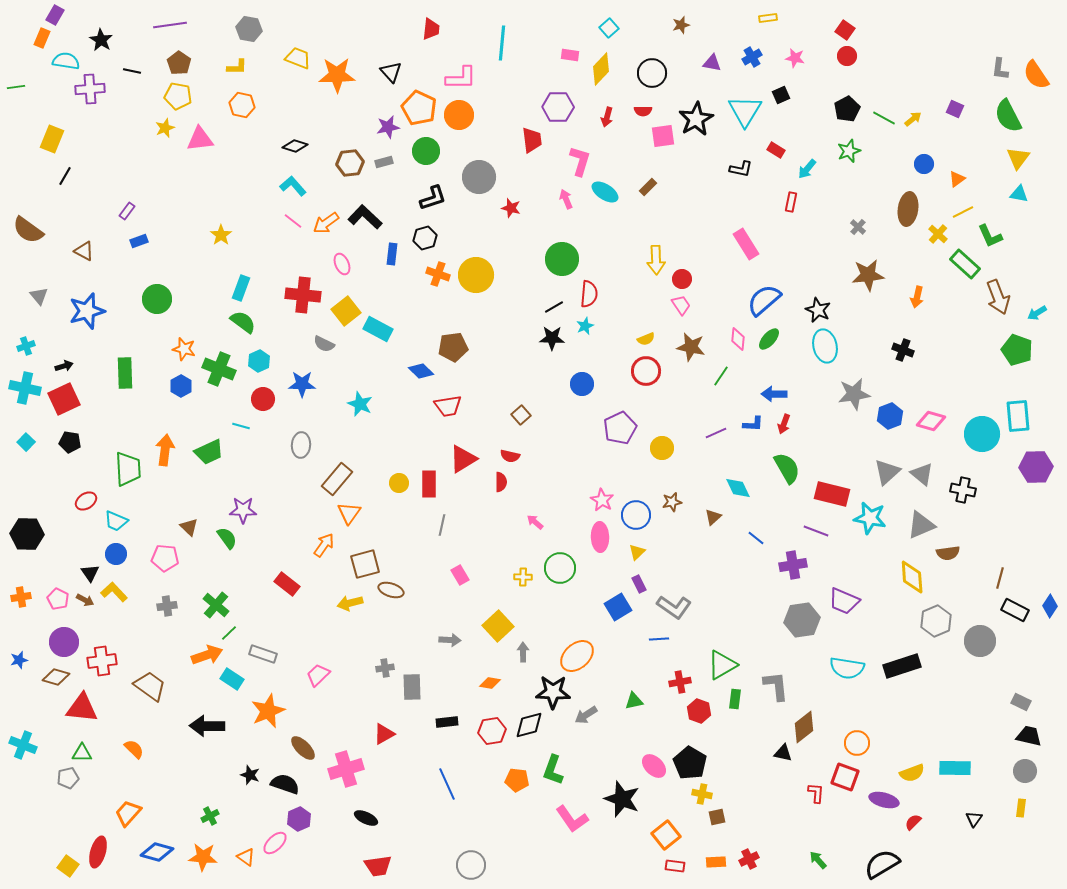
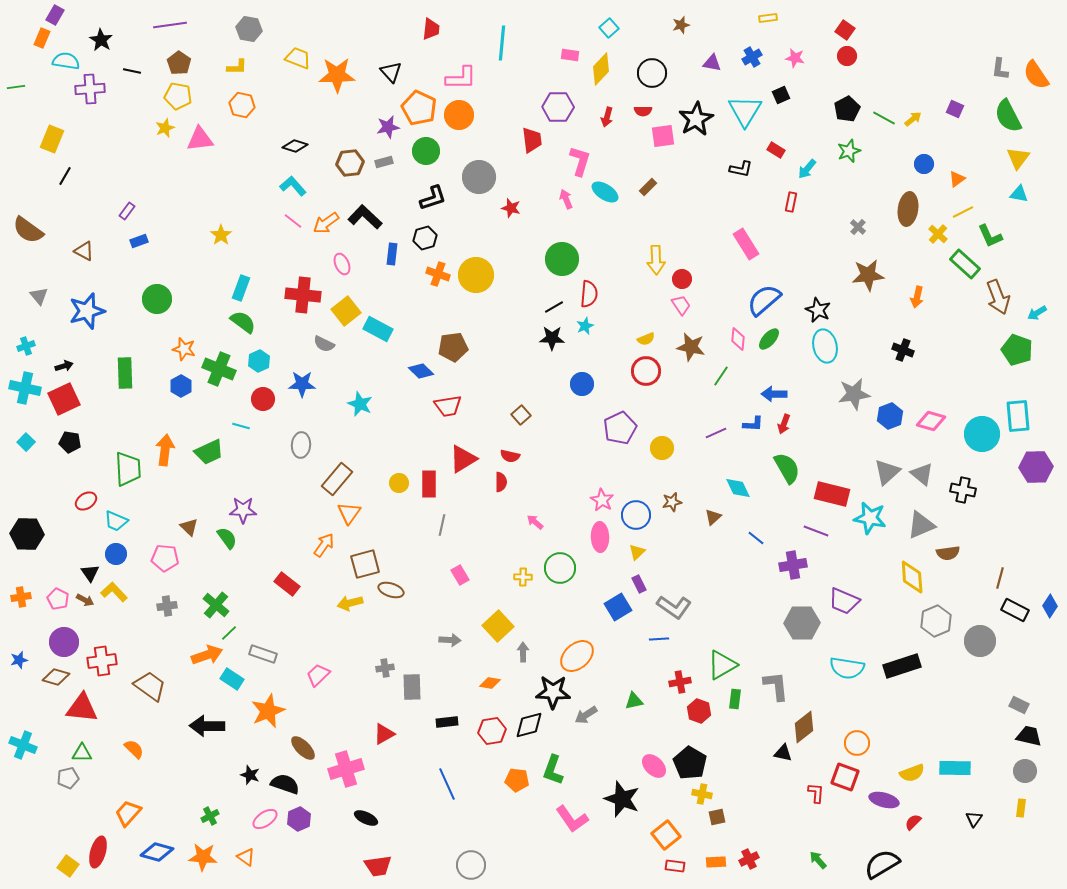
gray hexagon at (802, 620): moved 3 px down; rotated 8 degrees clockwise
gray rectangle at (1021, 702): moved 2 px left, 3 px down
pink ellipse at (275, 843): moved 10 px left, 24 px up; rotated 10 degrees clockwise
